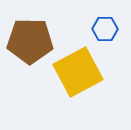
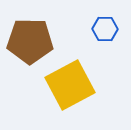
yellow square: moved 8 px left, 13 px down
